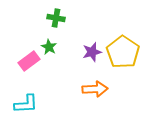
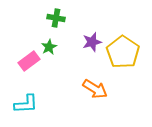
green star: rotated 14 degrees clockwise
purple star: moved 10 px up
orange arrow: rotated 35 degrees clockwise
